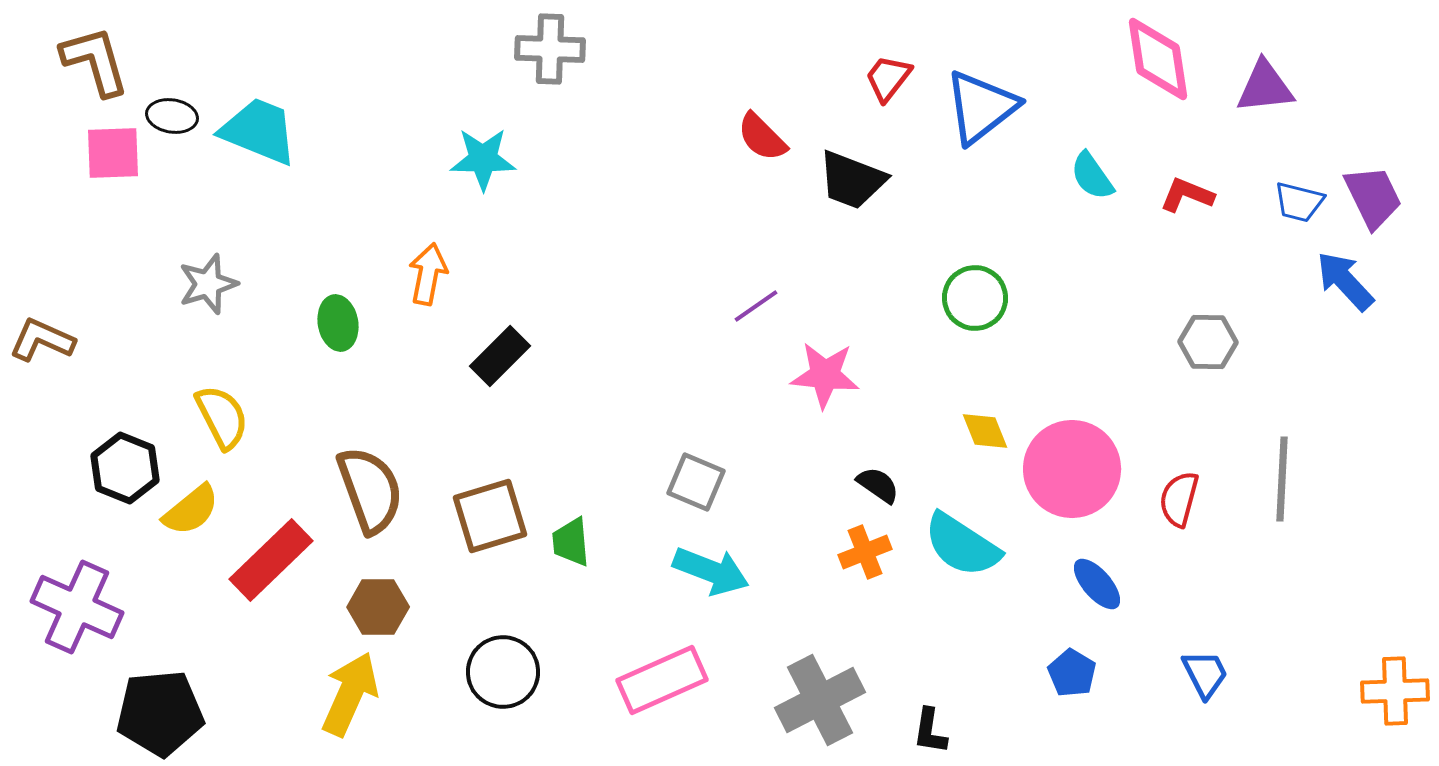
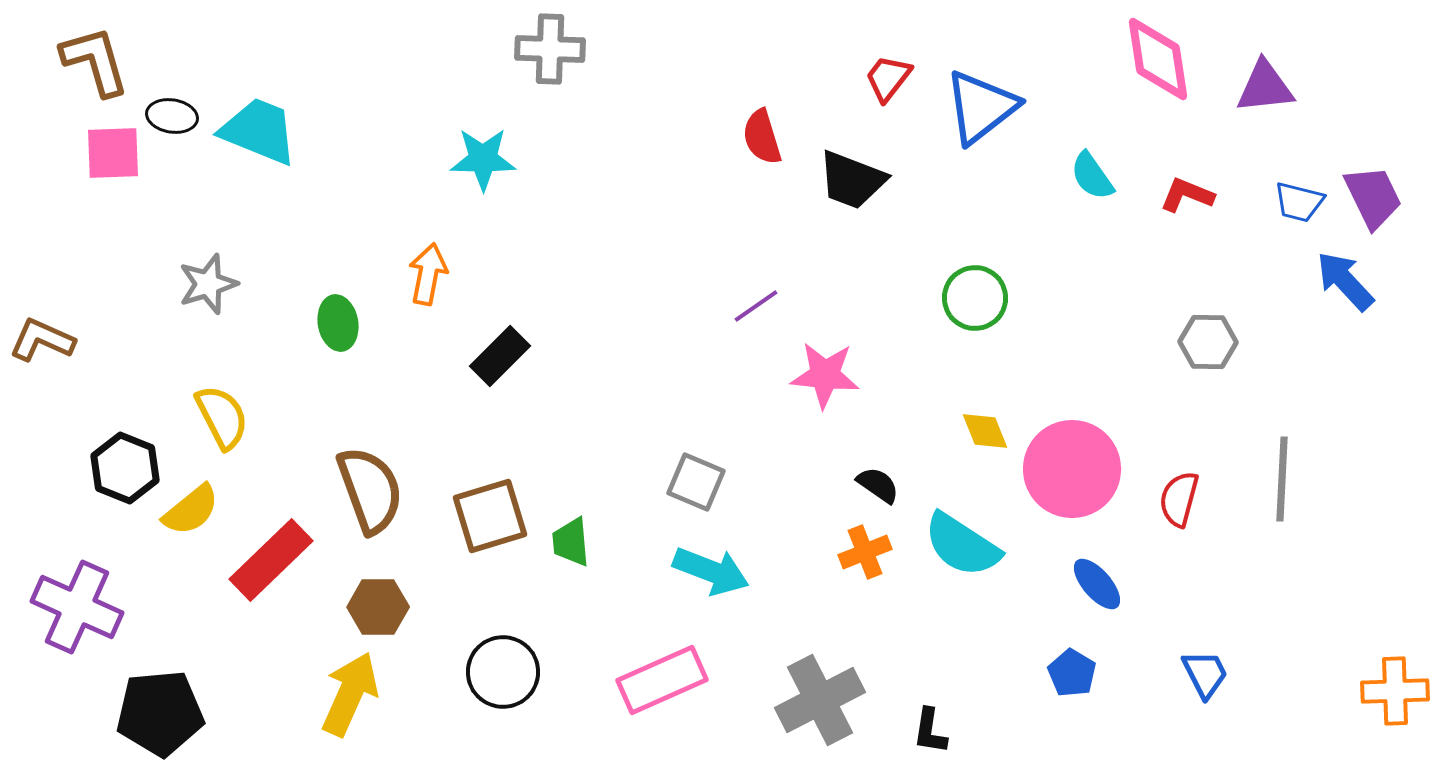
red semicircle at (762, 137): rotated 28 degrees clockwise
